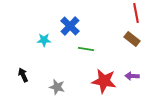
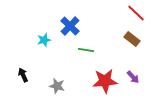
red line: rotated 36 degrees counterclockwise
cyan star: rotated 16 degrees counterclockwise
green line: moved 1 px down
purple arrow: moved 1 px right, 1 px down; rotated 136 degrees counterclockwise
red star: moved 1 px right; rotated 15 degrees counterclockwise
gray star: moved 1 px up
